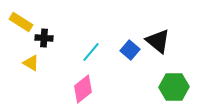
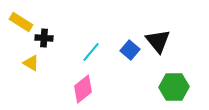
black triangle: rotated 12 degrees clockwise
